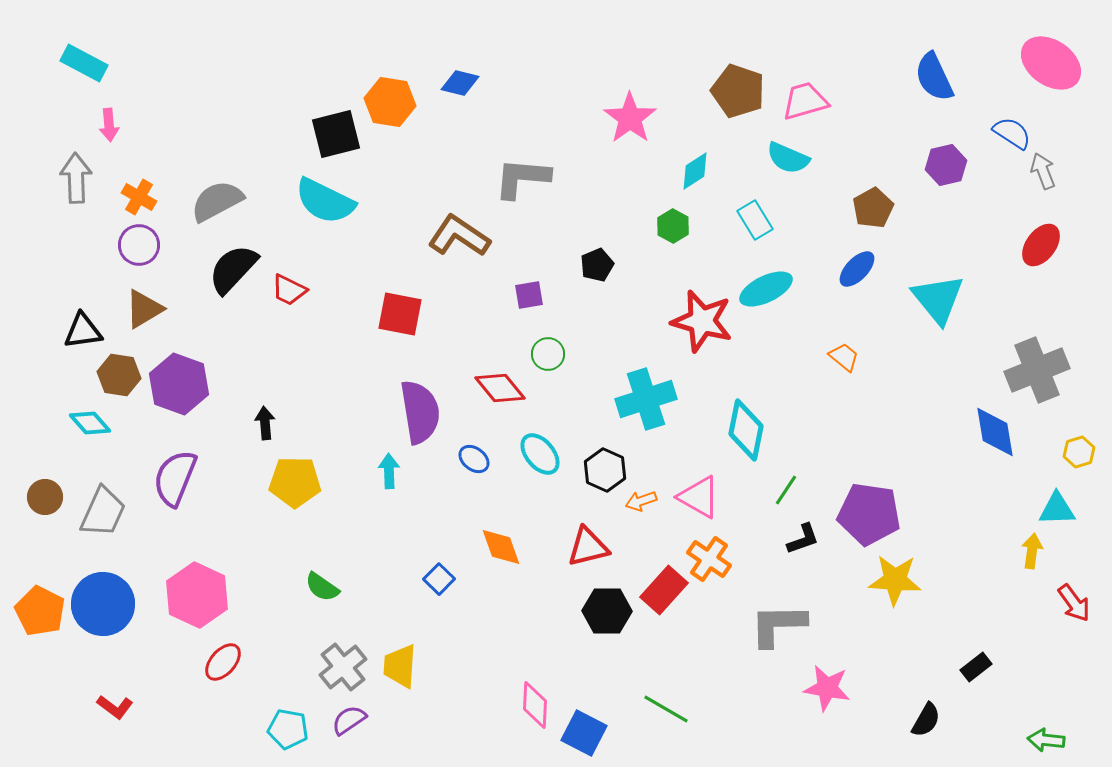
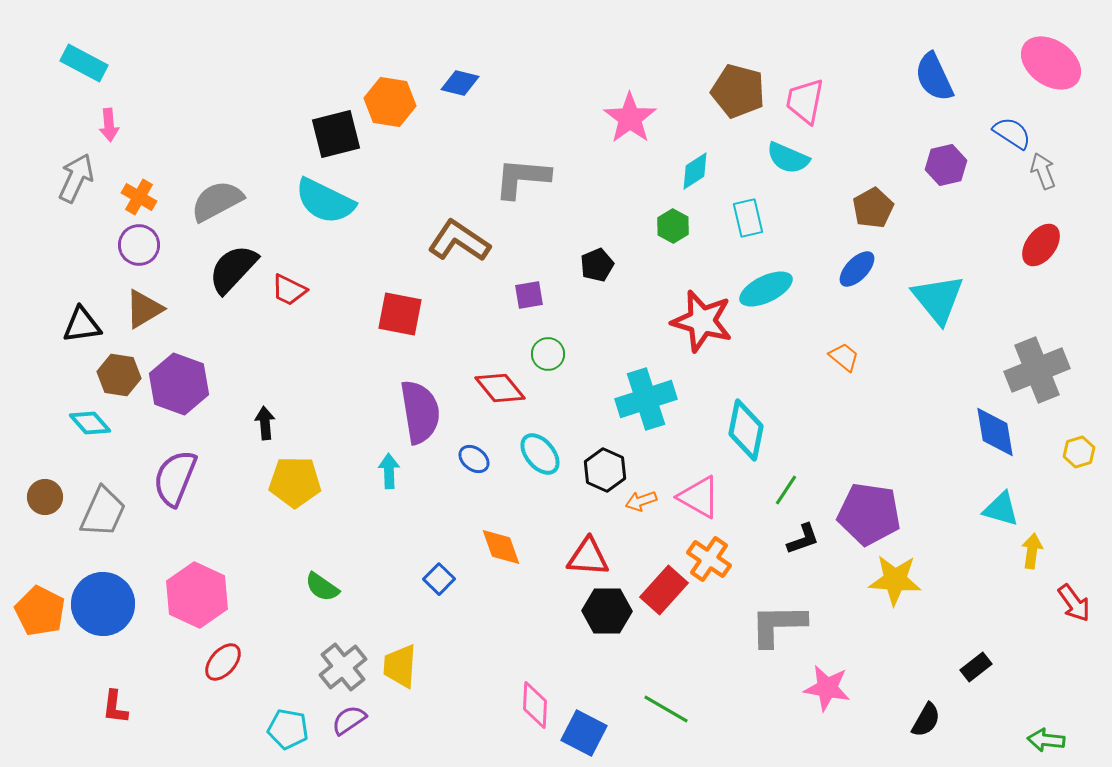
brown pentagon at (738, 91): rotated 4 degrees counterclockwise
pink trapezoid at (805, 101): rotated 63 degrees counterclockwise
gray arrow at (76, 178): rotated 27 degrees clockwise
cyan rectangle at (755, 220): moved 7 px left, 2 px up; rotated 18 degrees clockwise
brown L-shape at (459, 236): moved 5 px down
black triangle at (83, 331): moved 1 px left, 6 px up
cyan triangle at (1057, 509): moved 56 px left; rotated 18 degrees clockwise
red triangle at (588, 547): moved 10 px down; rotated 18 degrees clockwise
red L-shape at (115, 707): rotated 60 degrees clockwise
